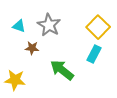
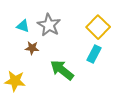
cyan triangle: moved 4 px right
yellow star: moved 1 px down
